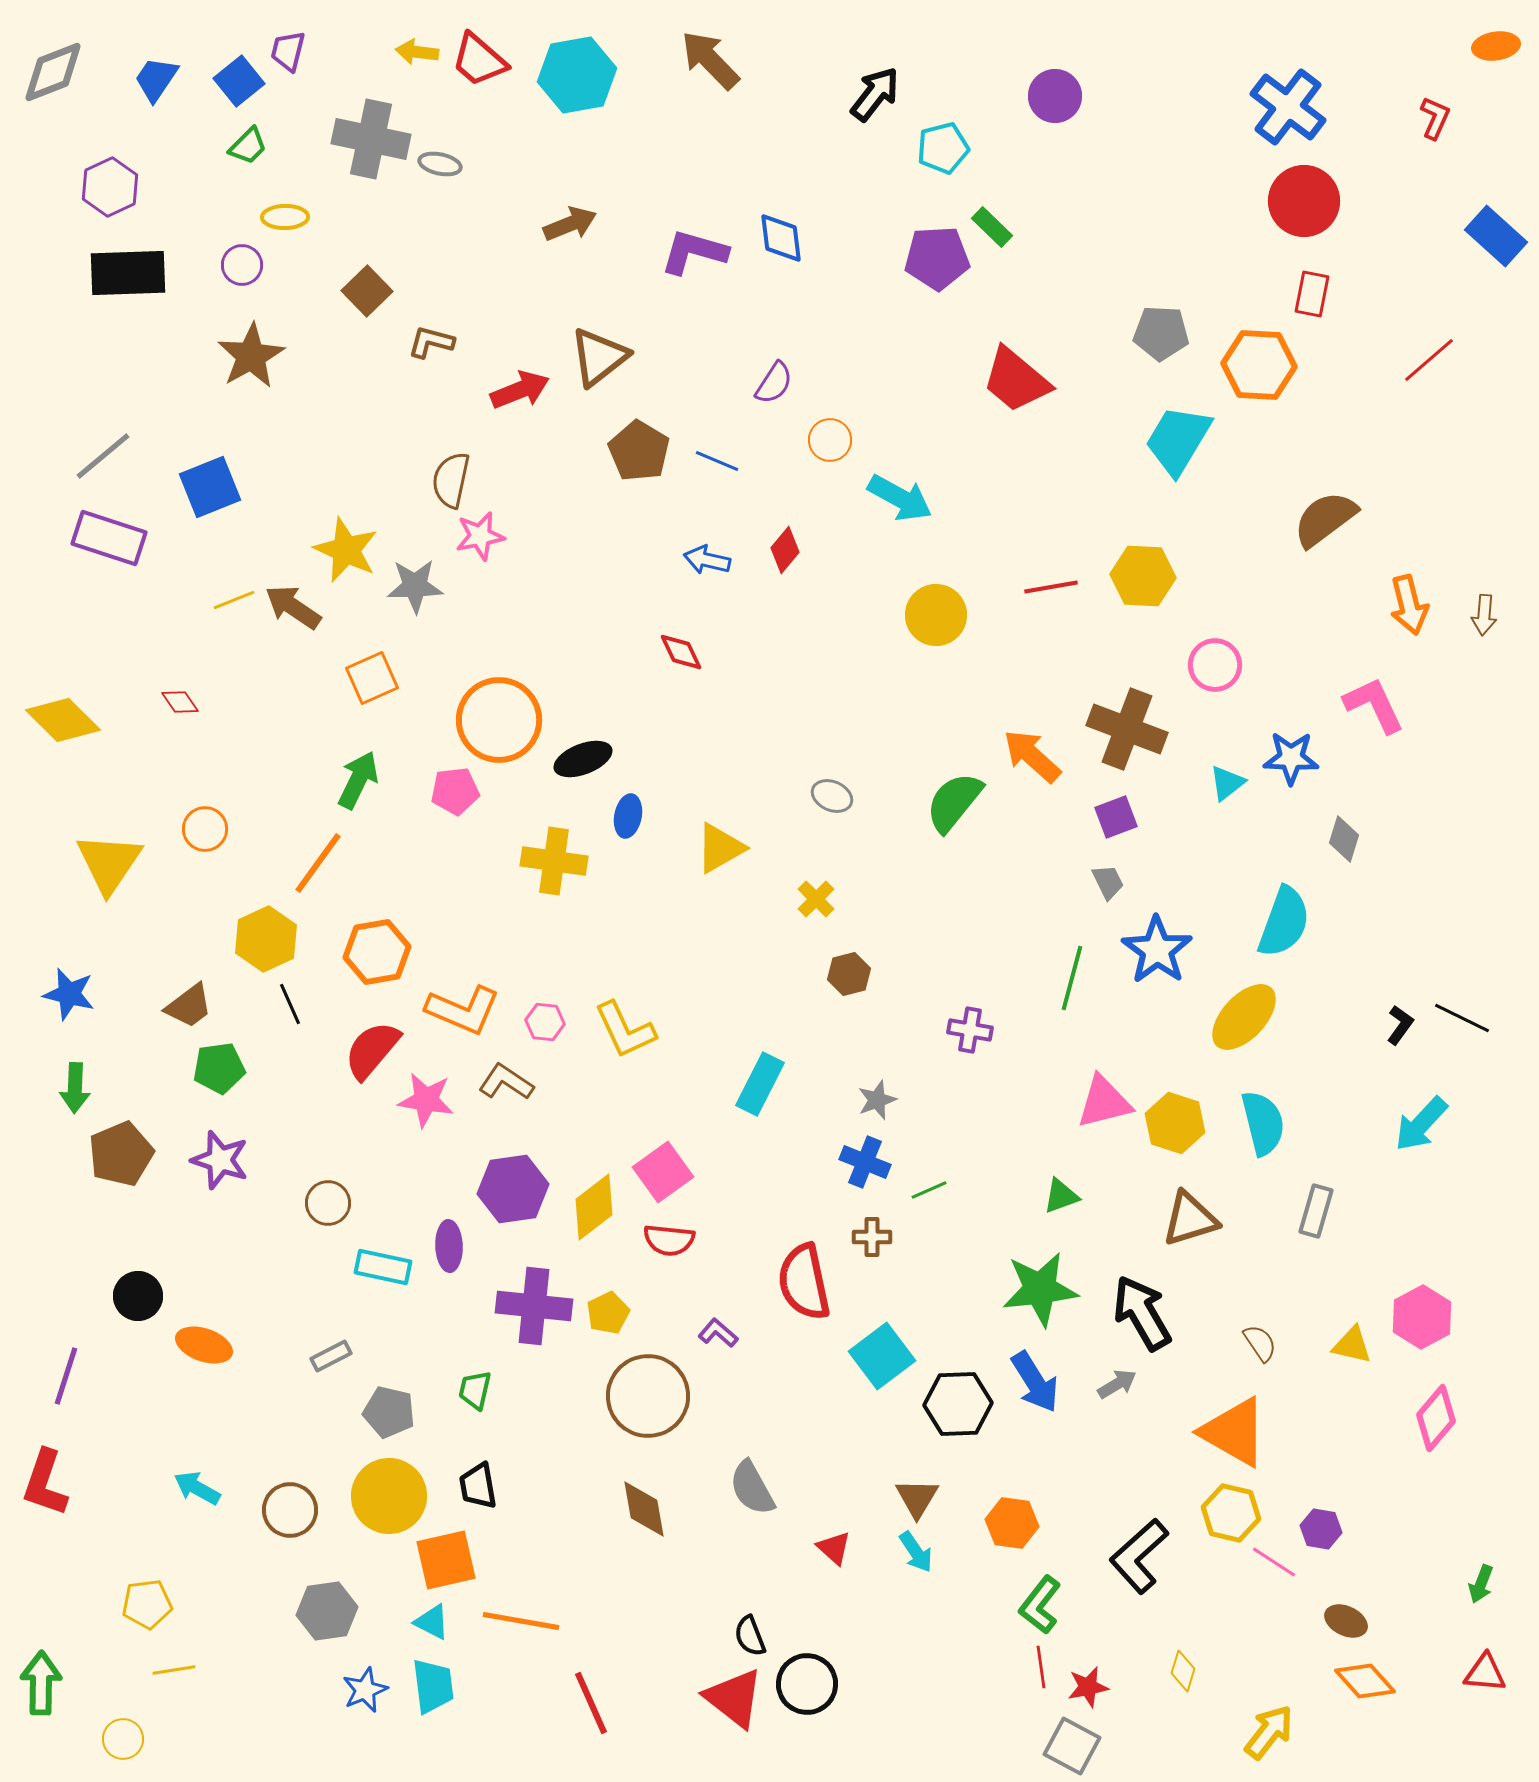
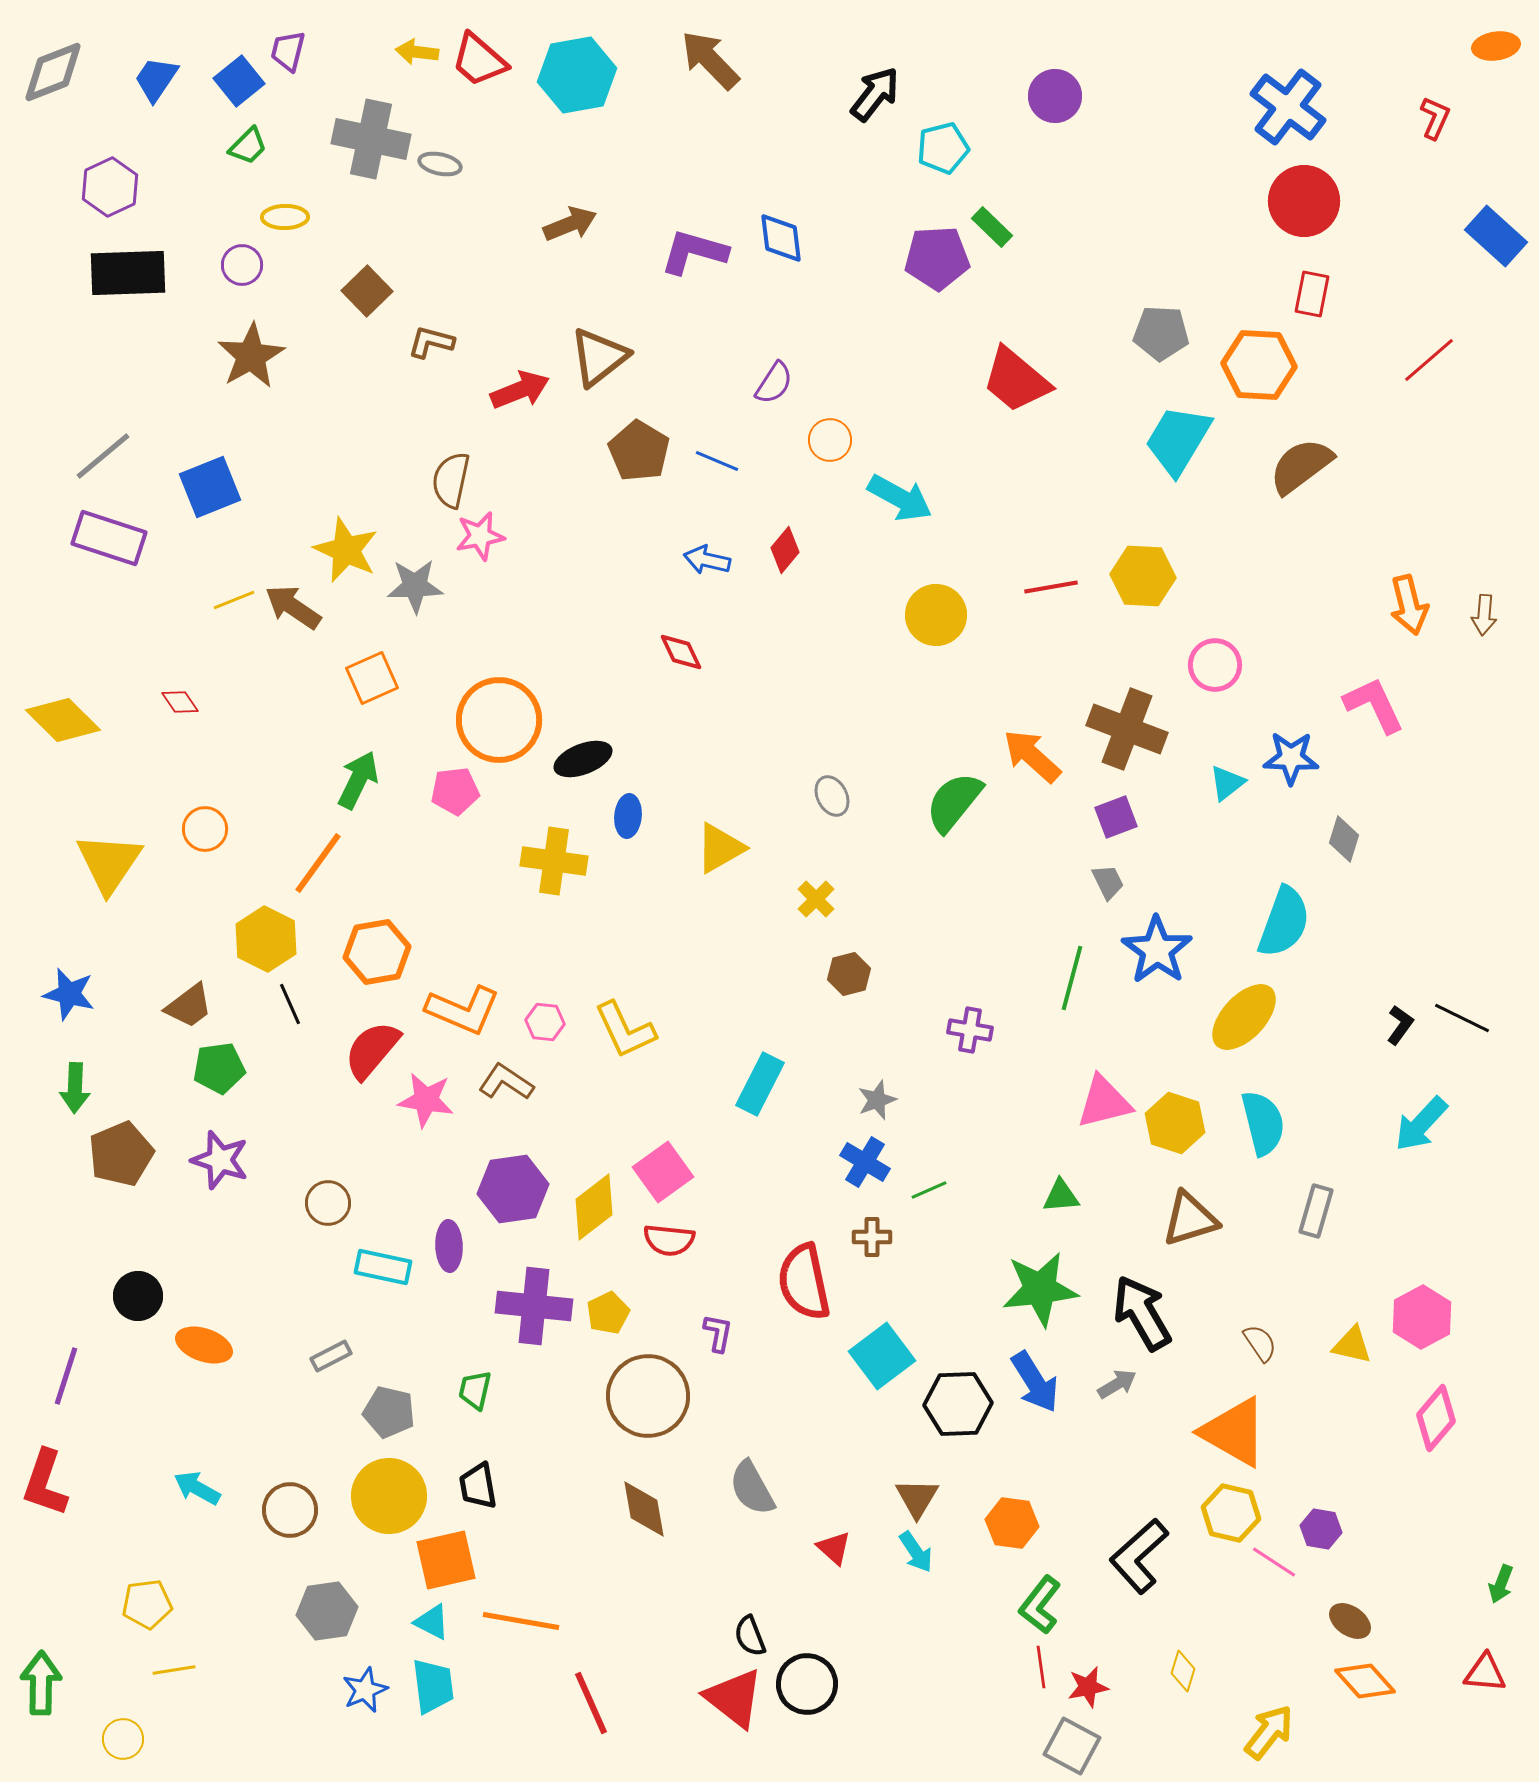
brown semicircle at (1325, 519): moved 24 px left, 53 px up
gray ellipse at (832, 796): rotated 39 degrees clockwise
blue ellipse at (628, 816): rotated 6 degrees counterclockwise
yellow hexagon at (266, 939): rotated 8 degrees counterclockwise
blue cross at (865, 1162): rotated 9 degrees clockwise
green triangle at (1061, 1196): rotated 15 degrees clockwise
purple L-shape at (718, 1333): rotated 60 degrees clockwise
green arrow at (1481, 1584): moved 20 px right
brown ellipse at (1346, 1621): moved 4 px right; rotated 9 degrees clockwise
